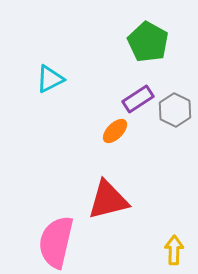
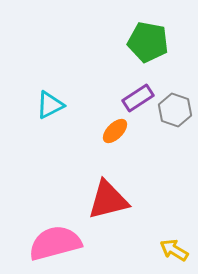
green pentagon: rotated 18 degrees counterclockwise
cyan triangle: moved 26 px down
purple rectangle: moved 1 px up
gray hexagon: rotated 8 degrees counterclockwise
pink semicircle: moved 1 px left, 1 px down; rotated 62 degrees clockwise
yellow arrow: rotated 60 degrees counterclockwise
